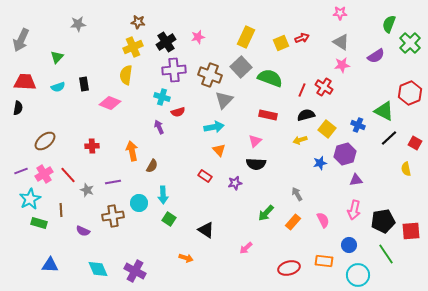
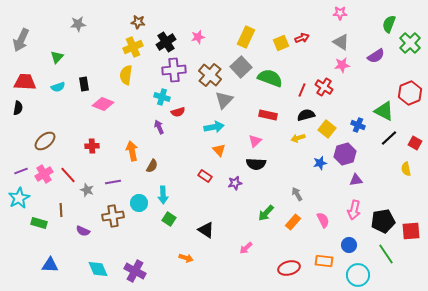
brown cross at (210, 75): rotated 20 degrees clockwise
pink diamond at (110, 103): moved 7 px left, 1 px down
yellow arrow at (300, 140): moved 2 px left, 2 px up
cyan star at (30, 199): moved 11 px left, 1 px up
